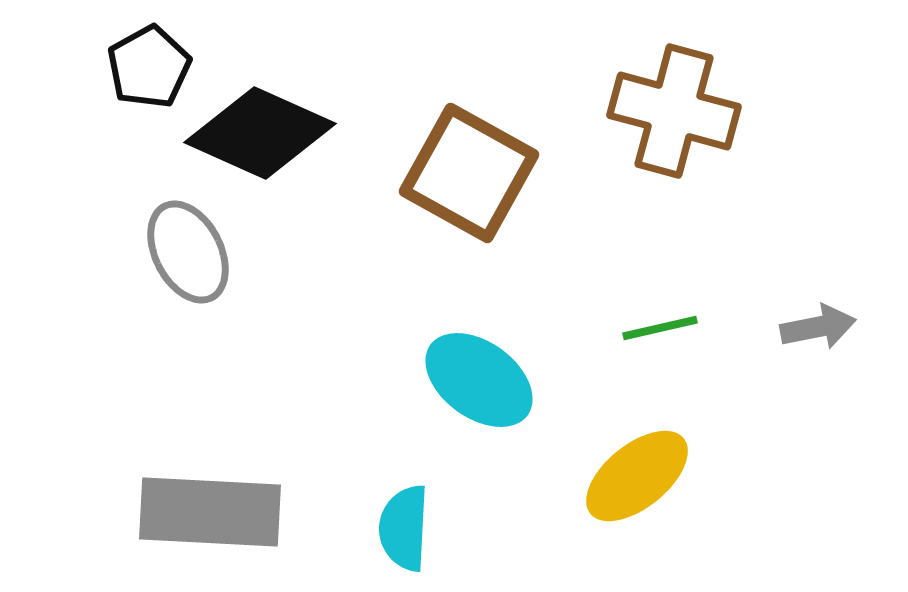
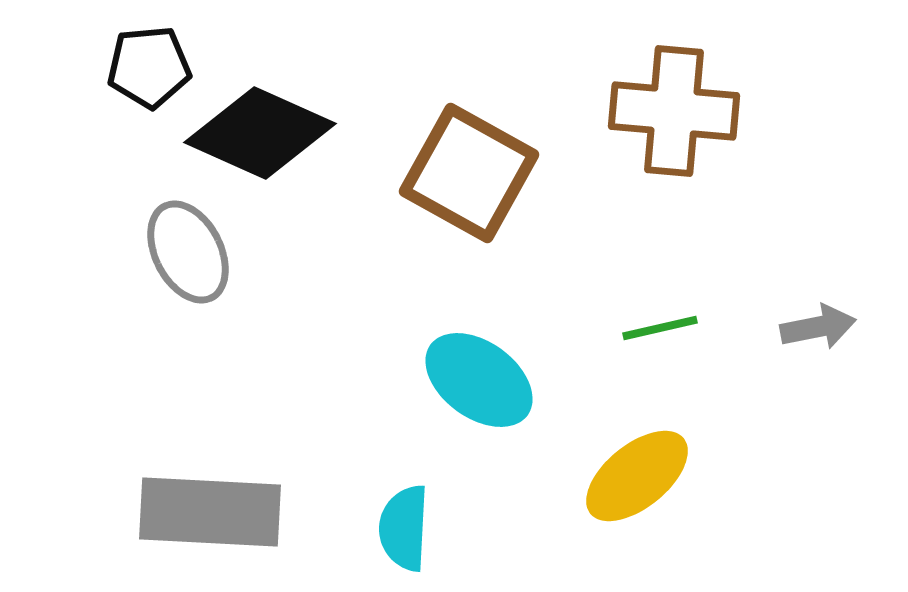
black pentagon: rotated 24 degrees clockwise
brown cross: rotated 10 degrees counterclockwise
